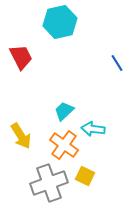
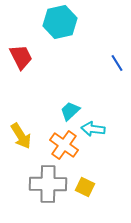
cyan trapezoid: moved 6 px right
yellow square: moved 11 px down
gray cross: moved 1 px left, 1 px down; rotated 21 degrees clockwise
